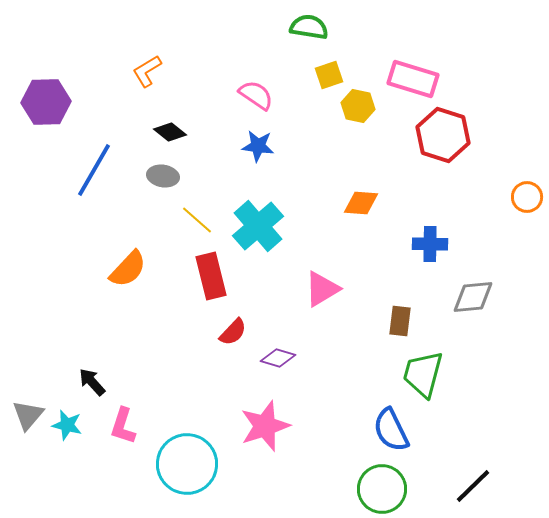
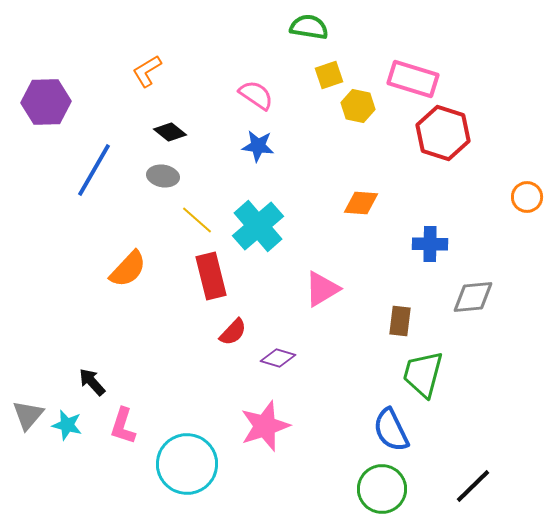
red hexagon: moved 2 px up
